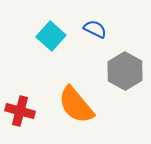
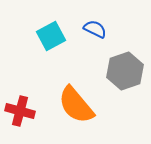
cyan square: rotated 20 degrees clockwise
gray hexagon: rotated 12 degrees clockwise
